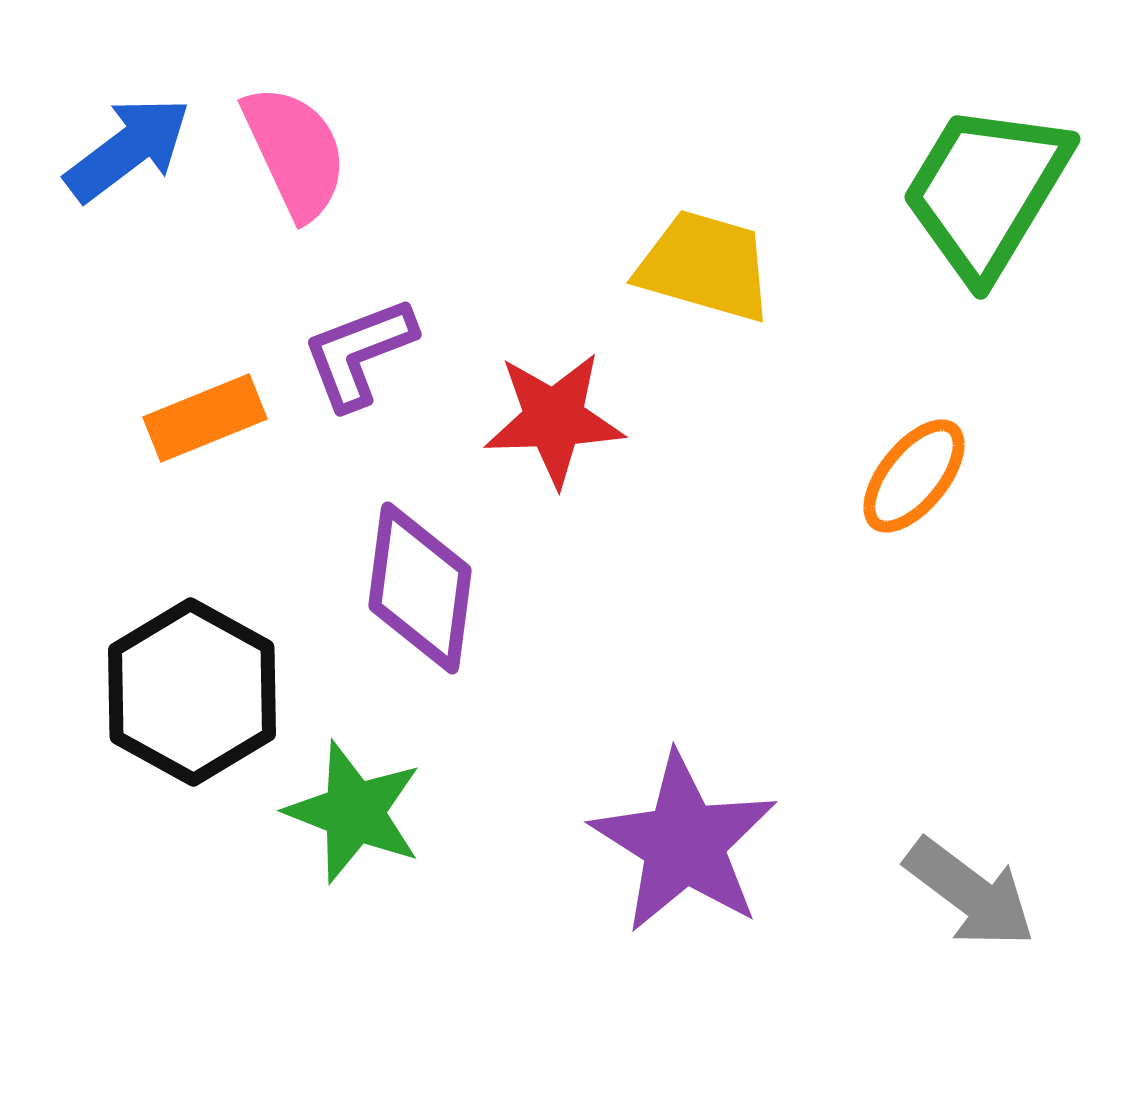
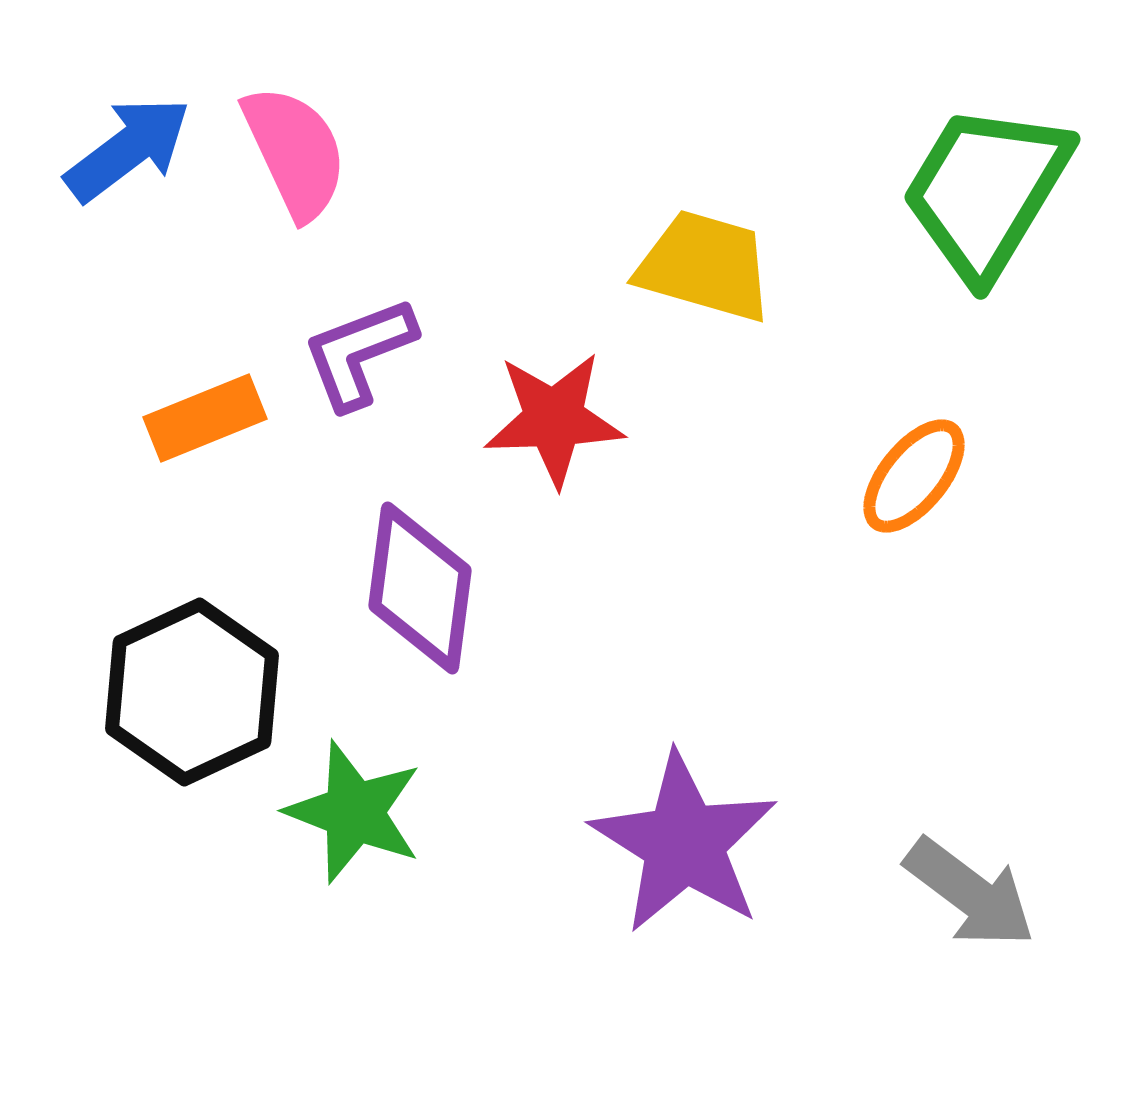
black hexagon: rotated 6 degrees clockwise
